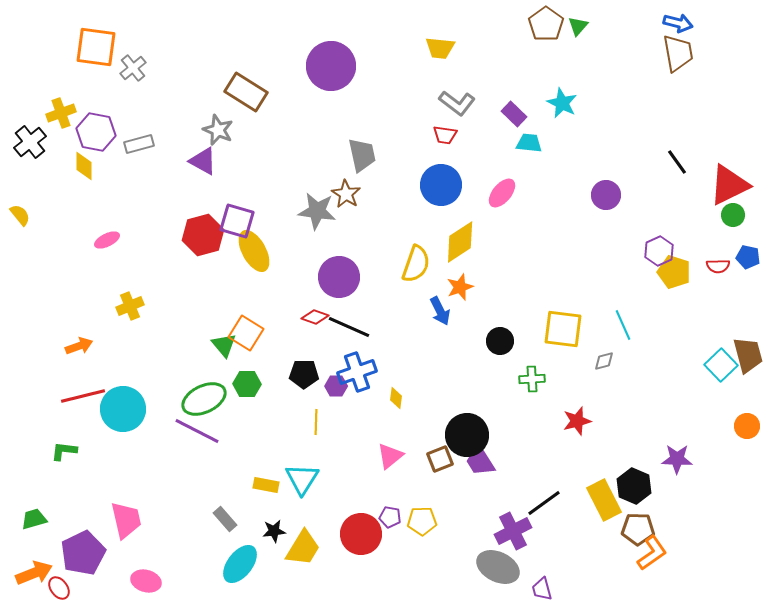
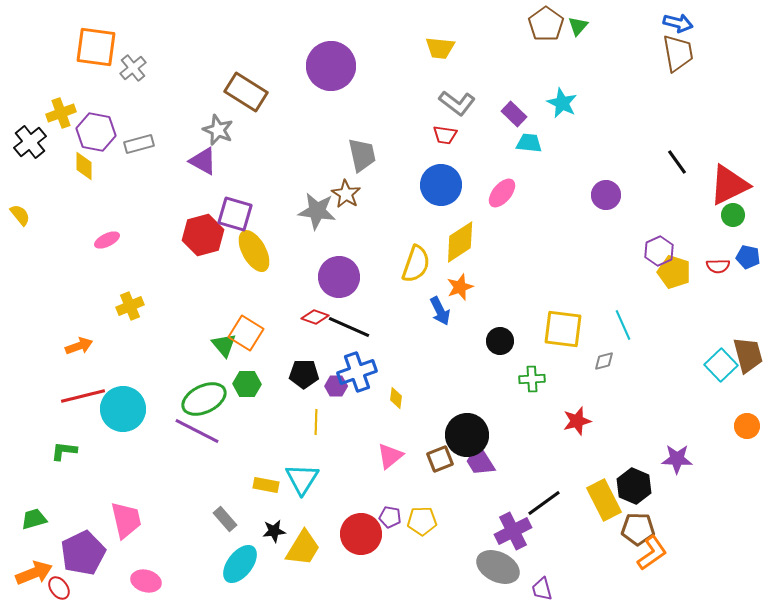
purple square at (237, 221): moved 2 px left, 7 px up
